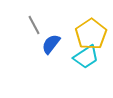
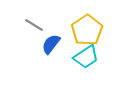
gray line: rotated 30 degrees counterclockwise
yellow pentagon: moved 4 px left, 4 px up
